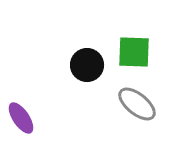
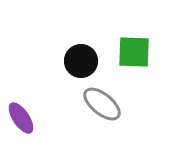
black circle: moved 6 px left, 4 px up
gray ellipse: moved 35 px left
